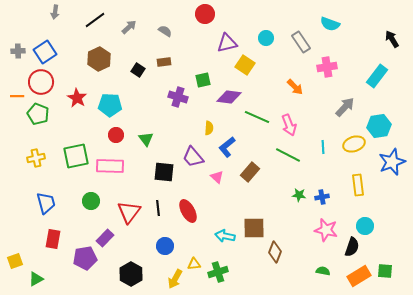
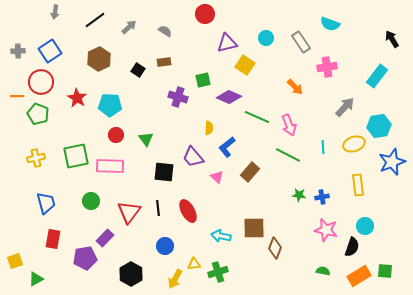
blue square at (45, 52): moved 5 px right, 1 px up
purple diamond at (229, 97): rotated 15 degrees clockwise
cyan arrow at (225, 236): moved 4 px left
brown diamond at (275, 252): moved 4 px up
